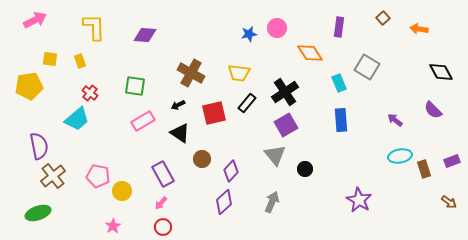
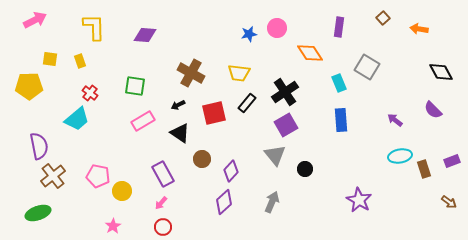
yellow pentagon at (29, 86): rotated 8 degrees clockwise
